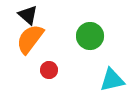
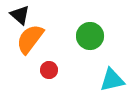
black triangle: moved 8 px left
